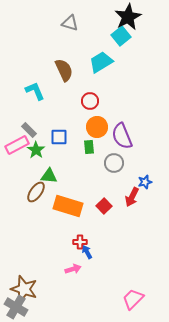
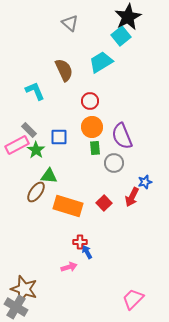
gray triangle: rotated 24 degrees clockwise
orange circle: moved 5 px left
green rectangle: moved 6 px right, 1 px down
red square: moved 3 px up
pink arrow: moved 4 px left, 2 px up
